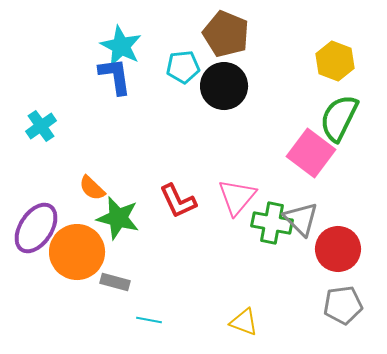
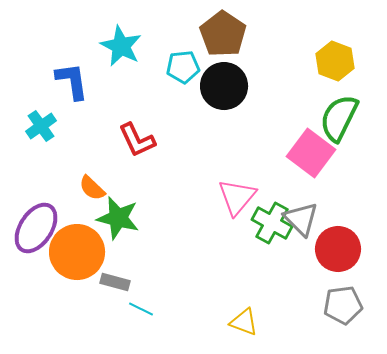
brown pentagon: moved 3 px left; rotated 12 degrees clockwise
blue L-shape: moved 43 px left, 5 px down
red L-shape: moved 41 px left, 61 px up
green cross: rotated 18 degrees clockwise
cyan line: moved 8 px left, 11 px up; rotated 15 degrees clockwise
